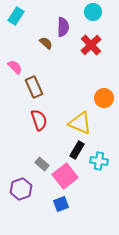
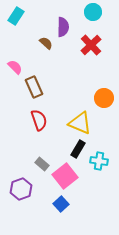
black rectangle: moved 1 px right, 1 px up
blue square: rotated 21 degrees counterclockwise
